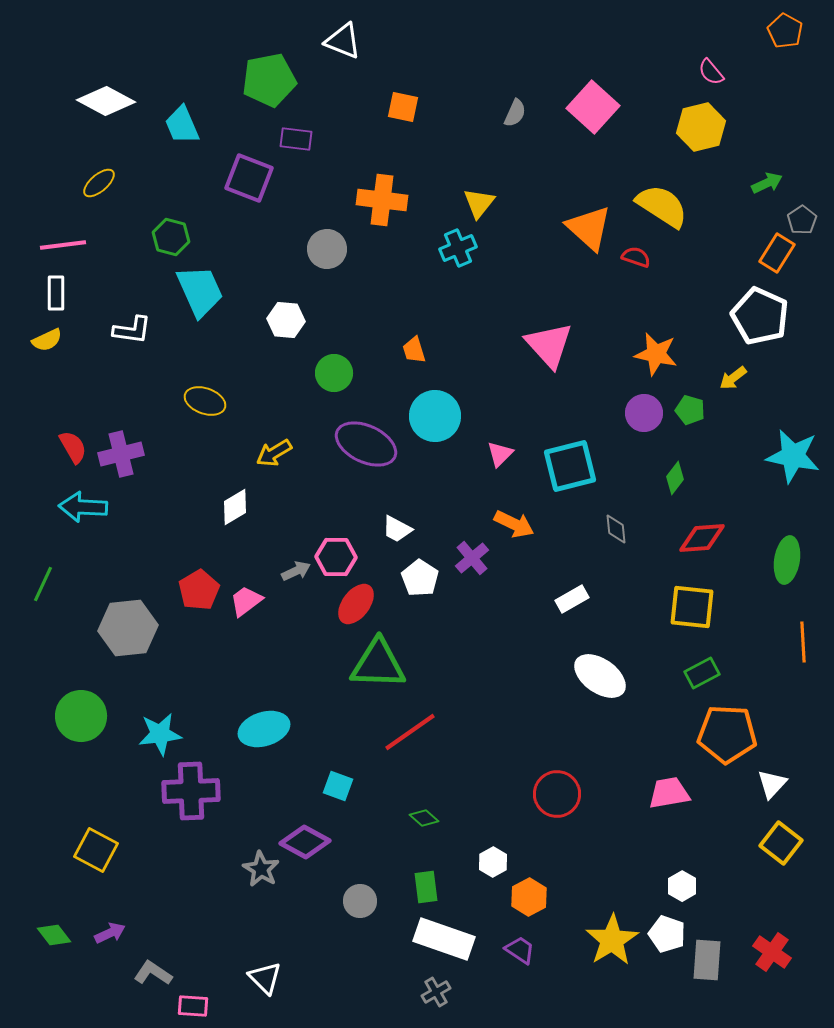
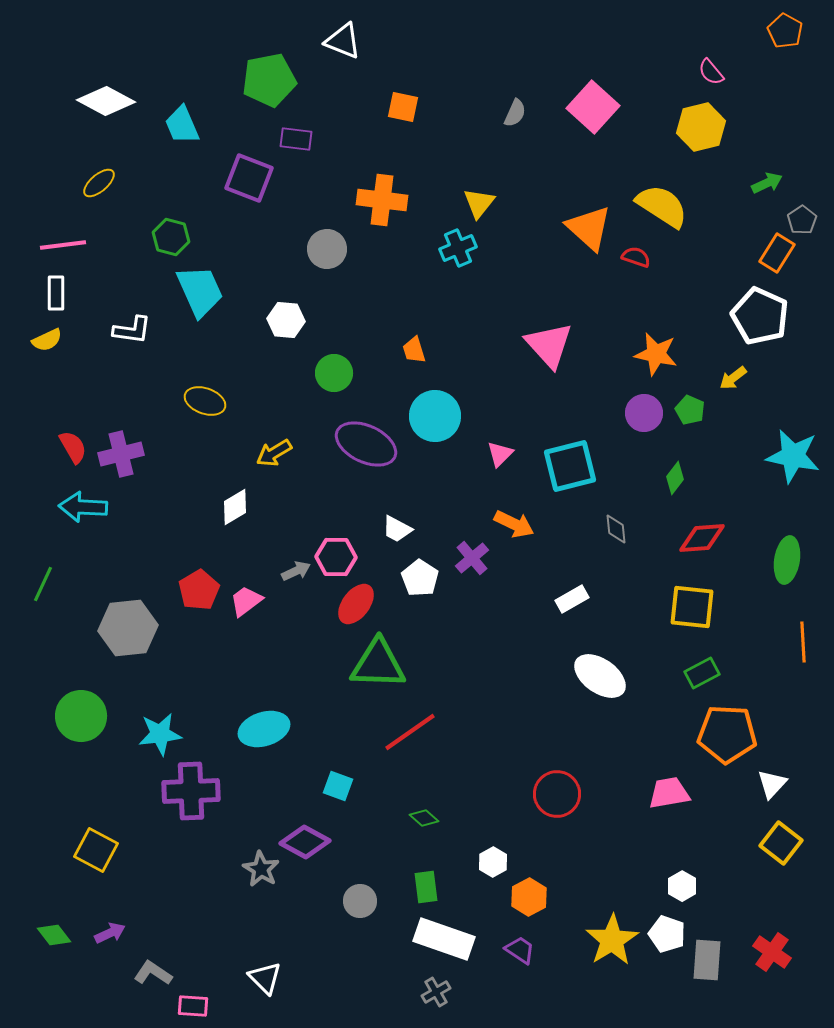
green pentagon at (690, 410): rotated 8 degrees clockwise
